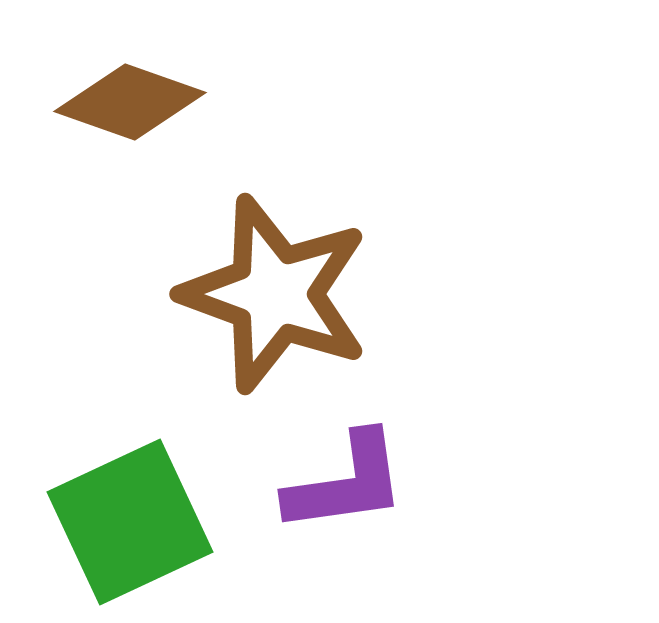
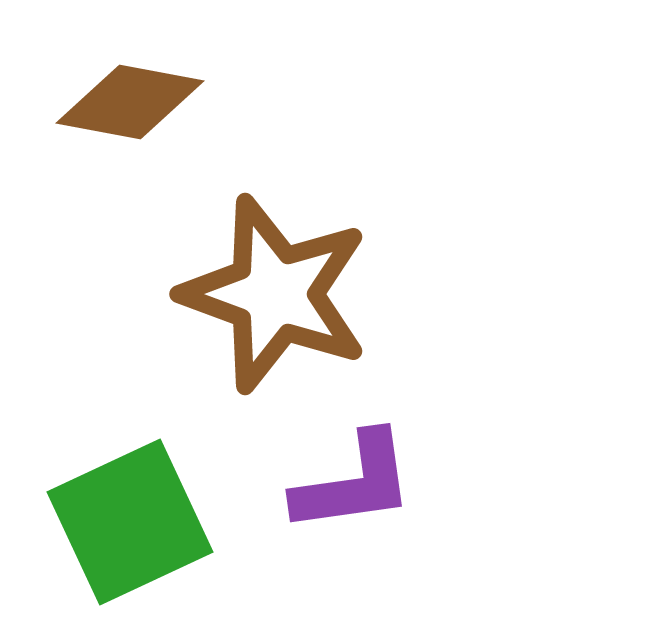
brown diamond: rotated 9 degrees counterclockwise
purple L-shape: moved 8 px right
